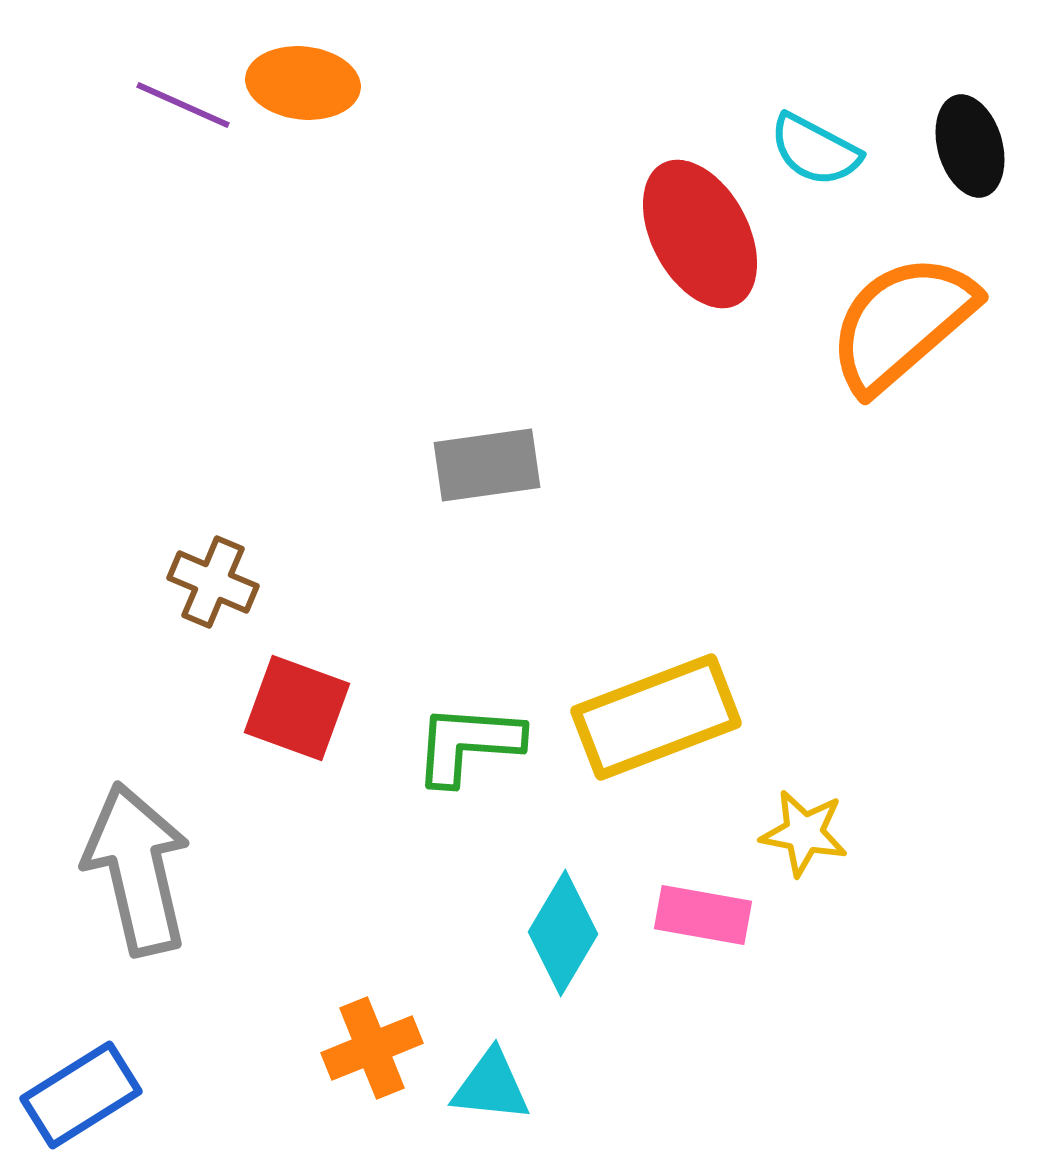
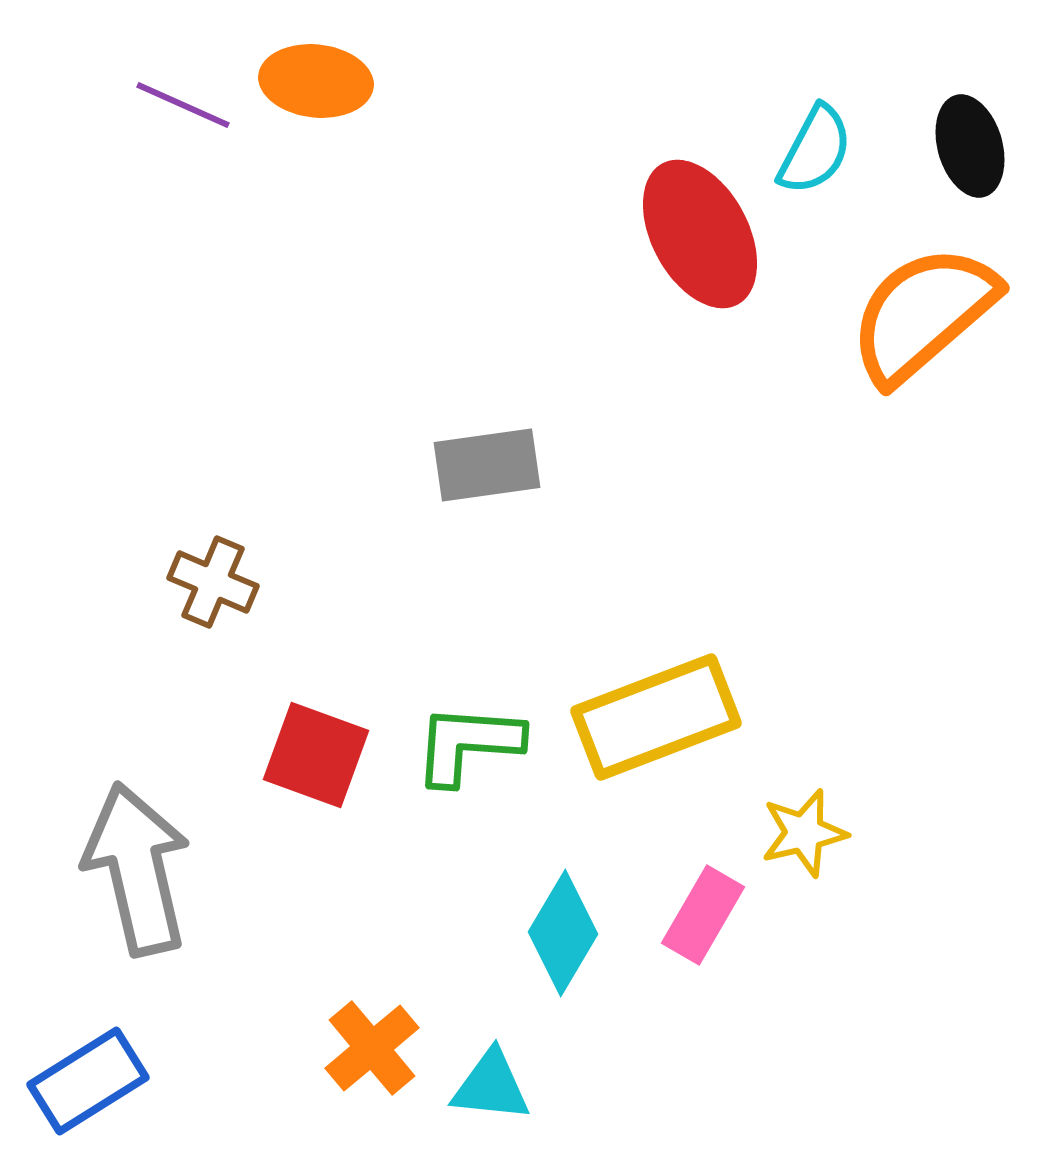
orange ellipse: moved 13 px right, 2 px up
cyan semicircle: rotated 90 degrees counterclockwise
orange semicircle: moved 21 px right, 9 px up
red square: moved 19 px right, 47 px down
yellow star: rotated 24 degrees counterclockwise
pink rectangle: rotated 70 degrees counterclockwise
orange cross: rotated 18 degrees counterclockwise
blue rectangle: moved 7 px right, 14 px up
